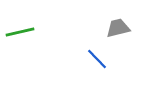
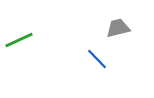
green line: moved 1 px left, 8 px down; rotated 12 degrees counterclockwise
